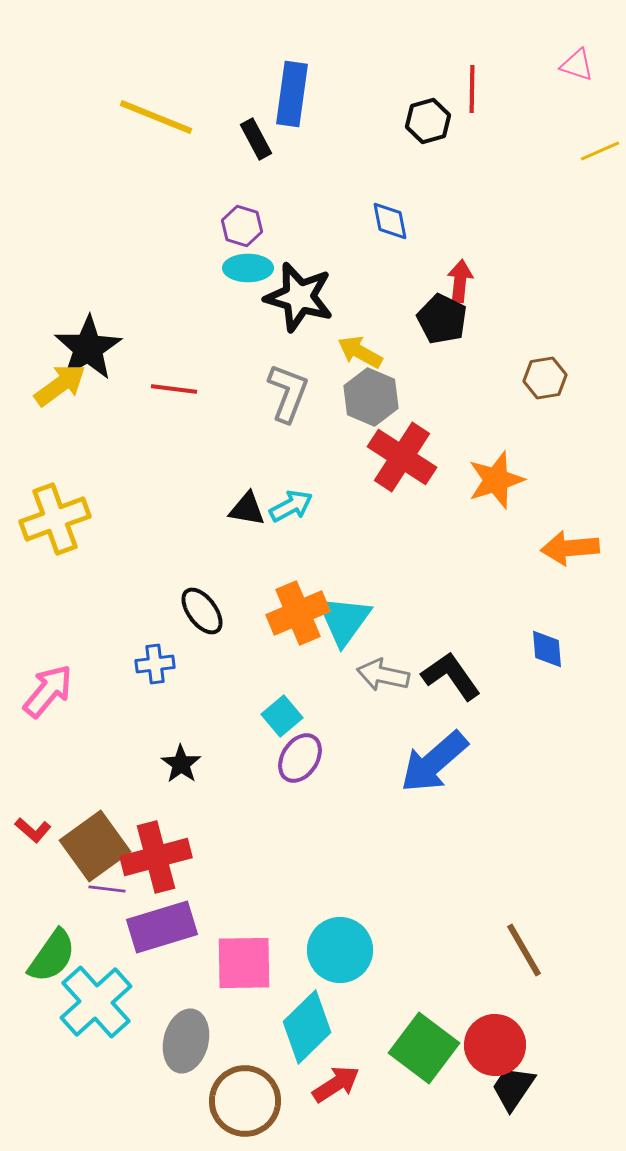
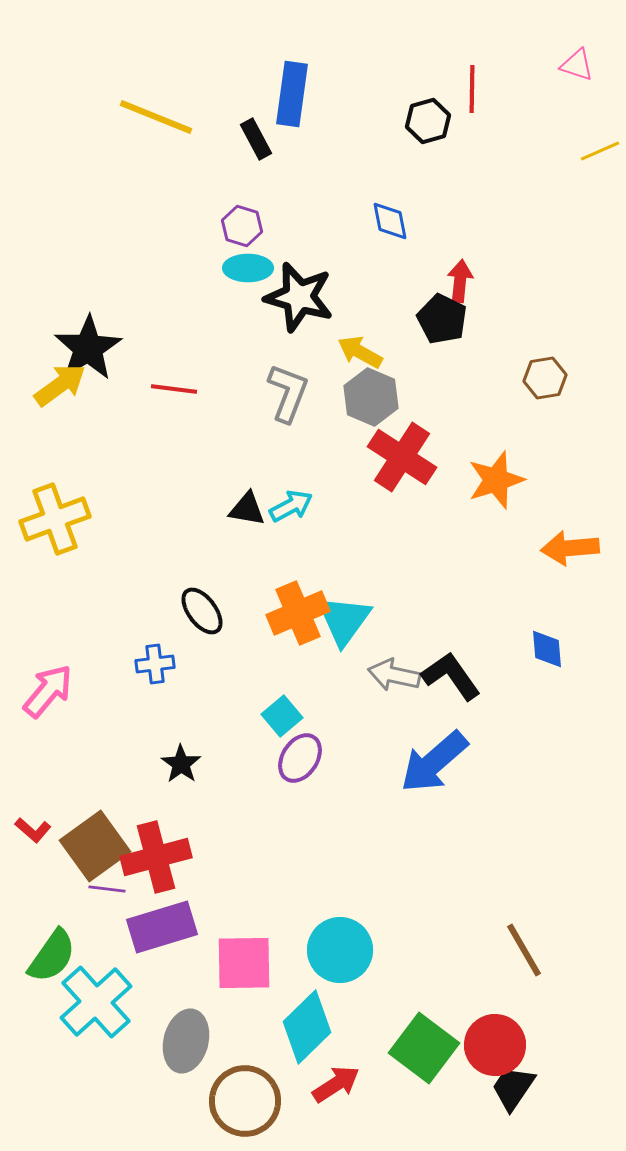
gray arrow at (383, 675): moved 11 px right
